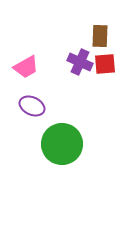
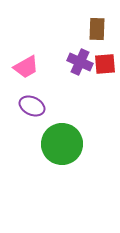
brown rectangle: moved 3 px left, 7 px up
